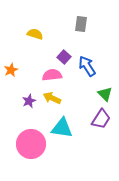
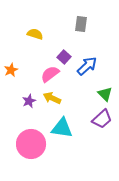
blue arrow: rotated 80 degrees clockwise
pink semicircle: moved 2 px left, 1 px up; rotated 30 degrees counterclockwise
purple trapezoid: moved 1 px right; rotated 15 degrees clockwise
